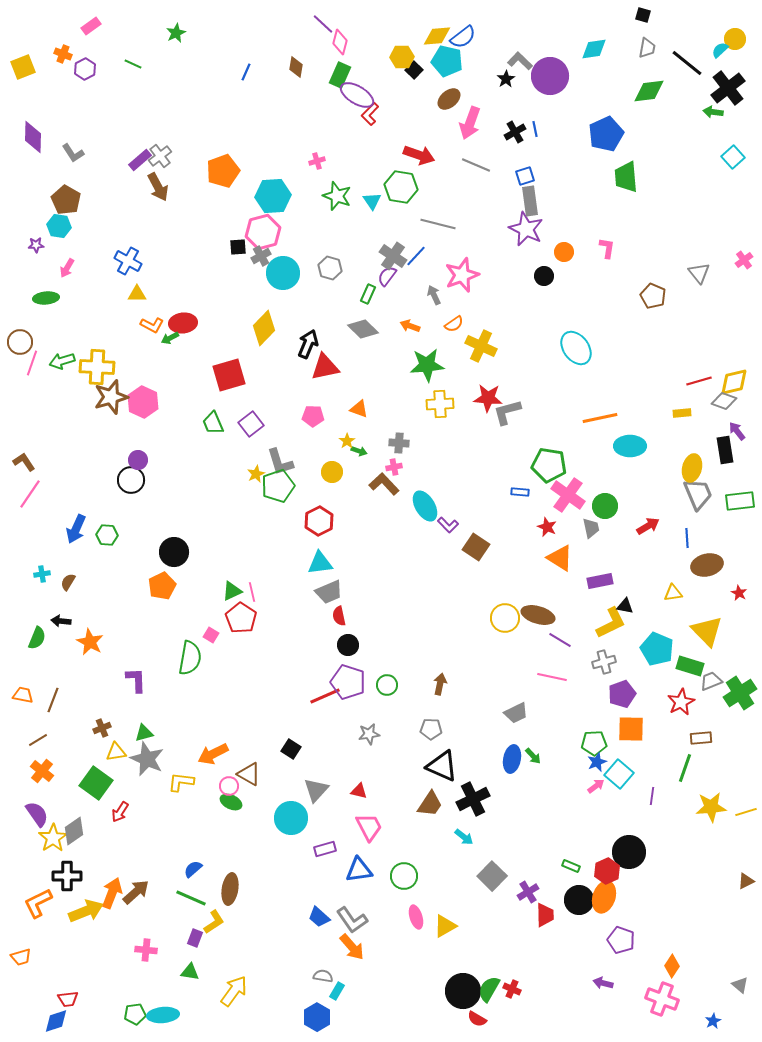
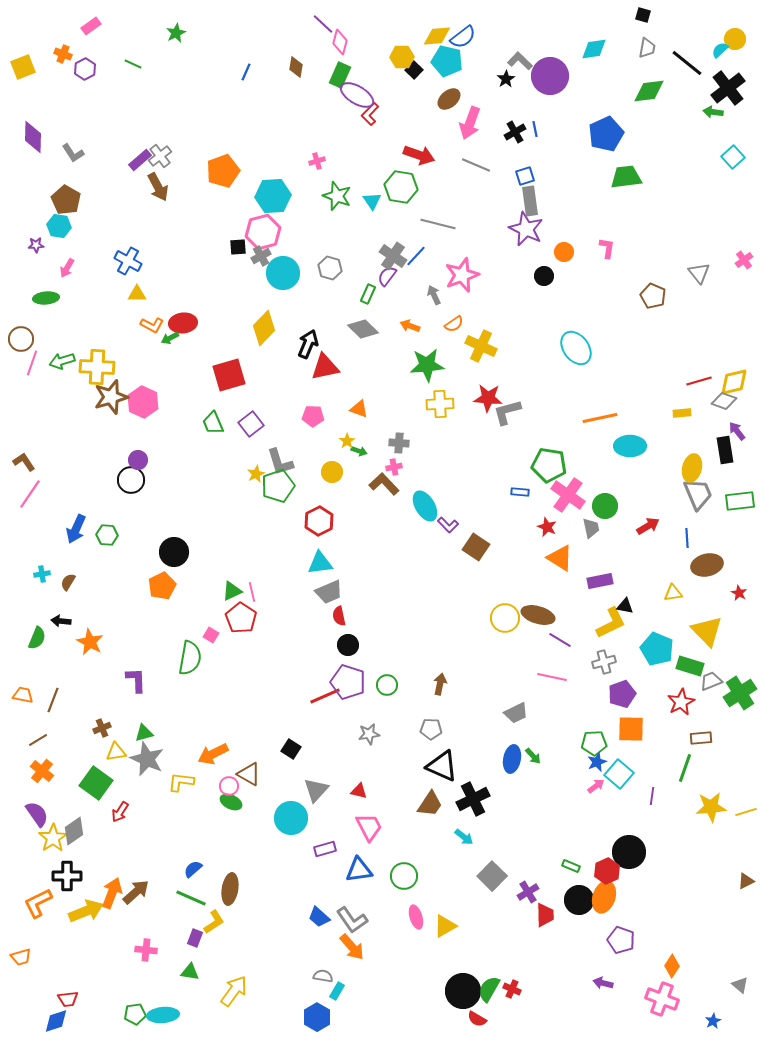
green trapezoid at (626, 177): rotated 88 degrees clockwise
brown circle at (20, 342): moved 1 px right, 3 px up
